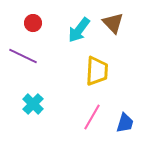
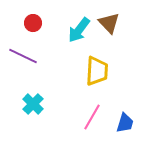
brown triangle: moved 4 px left
